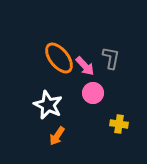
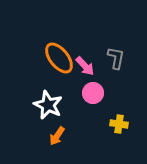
gray L-shape: moved 5 px right
